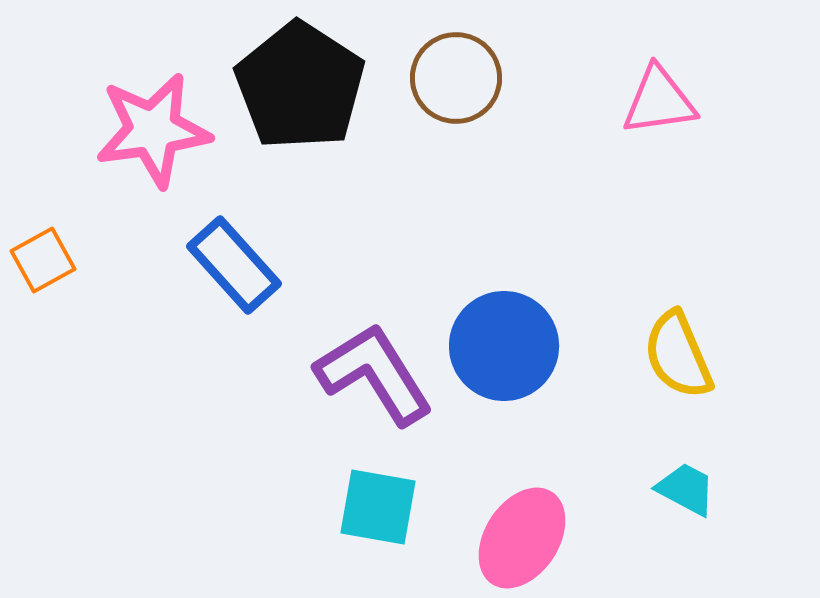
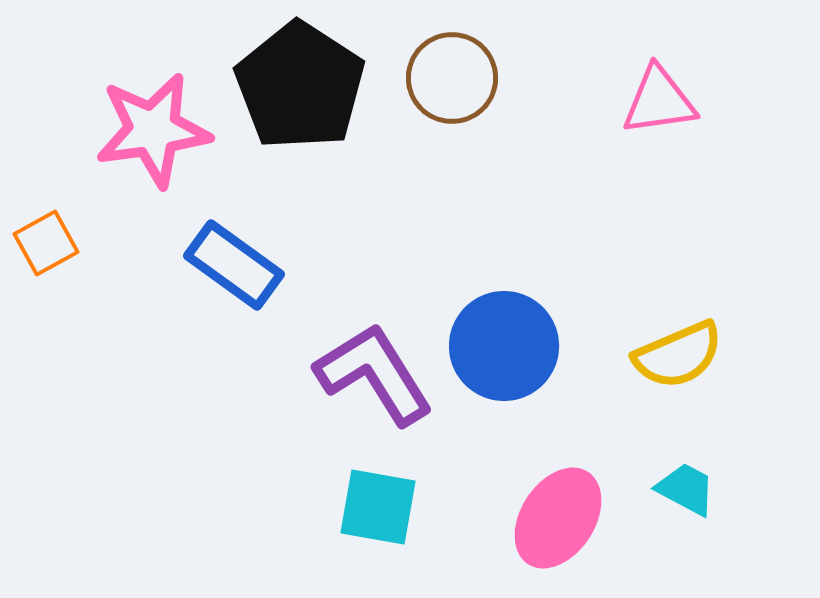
brown circle: moved 4 px left
orange square: moved 3 px right, 17 px up
blue rectangle: rotated 12 degrees counterclockwise
yellow semicircle: rotated 90 degrees counterclockwise
pink ellipse: moved 36 px right, 20 px up
